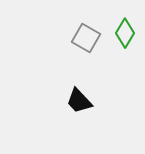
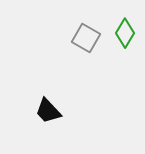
black trapezoid: moved 31 px left, 10 px down
